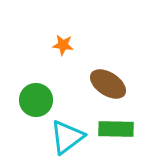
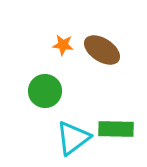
brown ellipse: moved 6 px left, 34 px up
green circle: moved 9 px right, 9 px up
cyan triangle: moved 6 px right, 1 px down
